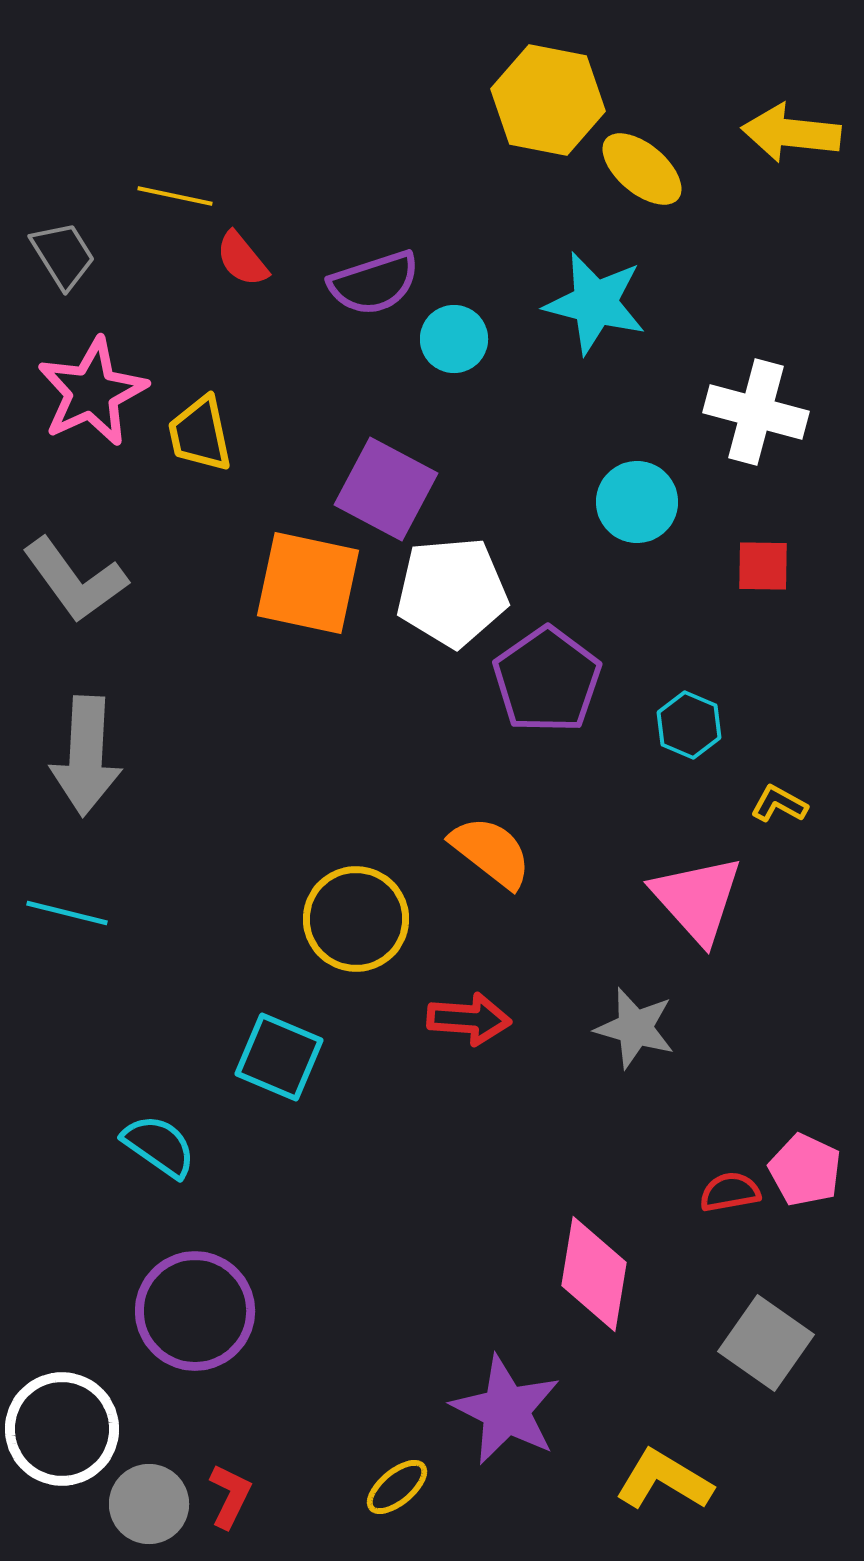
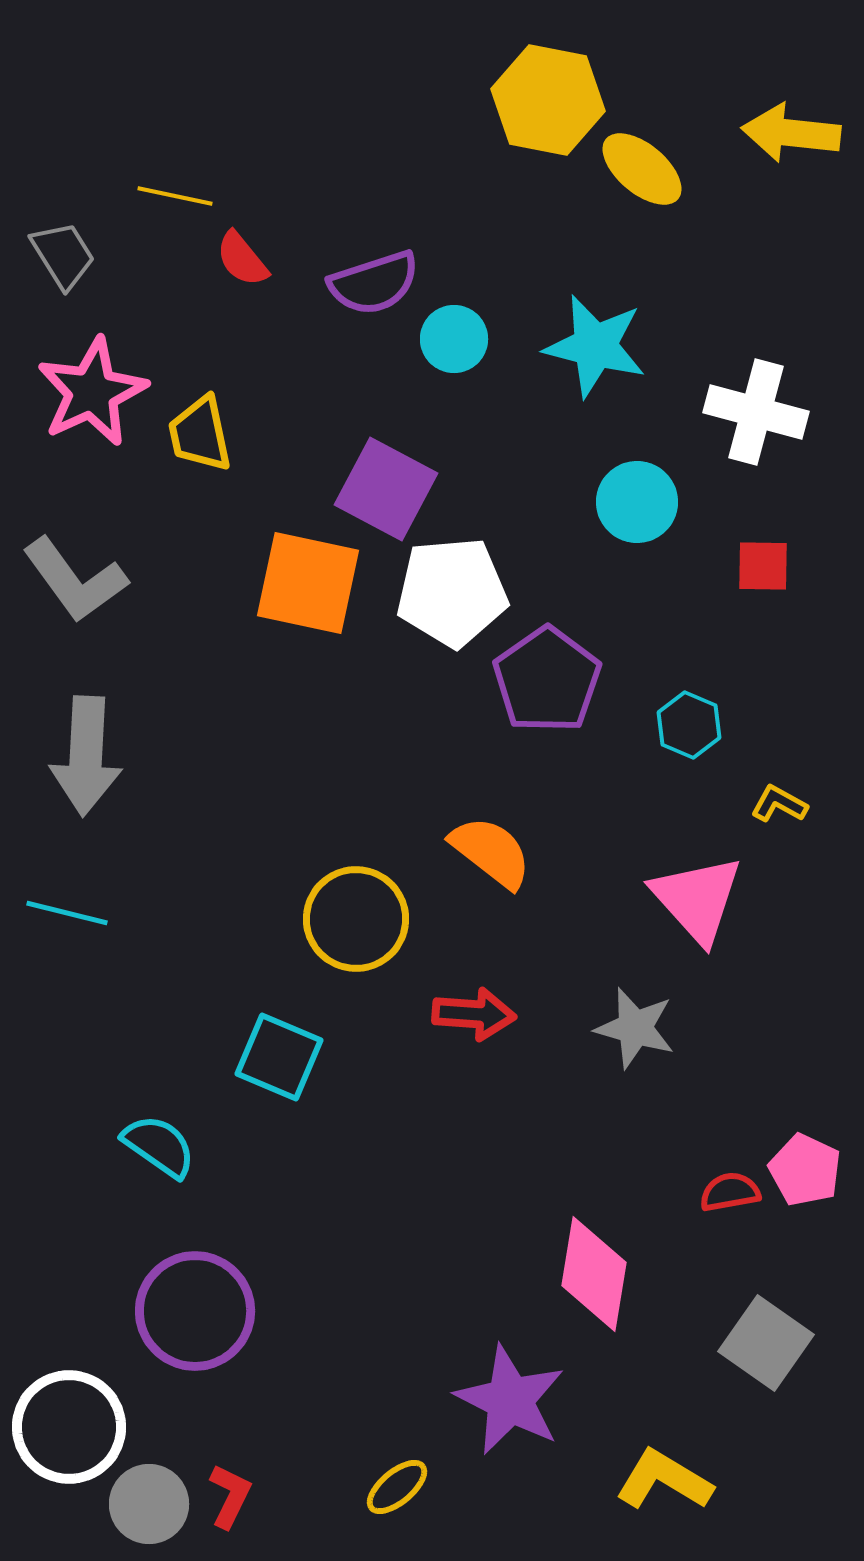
cyan star at (595, 303): moved 43 px down
red arrow at (469, 1019): moved 5 px right, 5 px up
purple star at (506, 1410): moved 4 px right, 10 px up
white circle at (62, 1429): moved 7 px right, 2 px up
